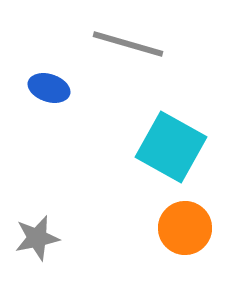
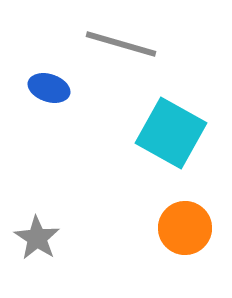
gray line: moved 7 px left
cyan square: moved 14 px up
gray star: rotated 27 degrees counterclockwise
